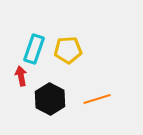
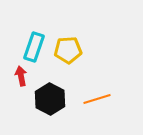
cyan rectangle: moved 2 px up
